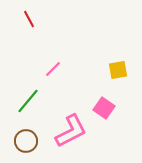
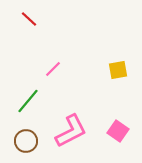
red line: rotated 18 degrees counterclockwise
pink square: moved 14 px right, 23 px down
